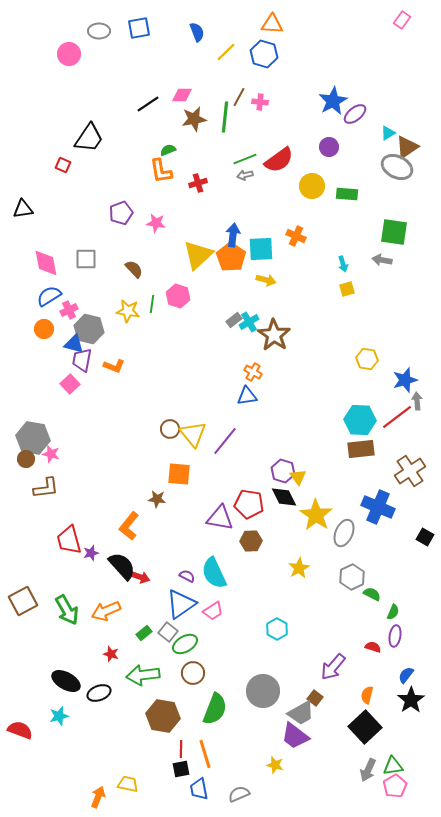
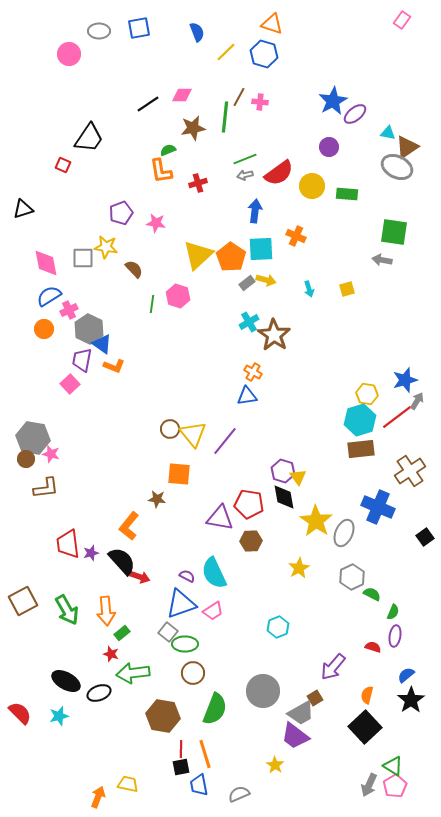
orange triangle at (272, 24): rotated 15 degrees clockwise
brown star at (194, 119): moved 1 px left, 9 px down
cyan triangle at (388, 133): rotated 42 degrees clockwise
red semicircle at (279, 160): moved 13 px down
black triangle at (23, 209): rotated 10 degrees counterclockwise
blue arrow at (233, 235): moved 22 px right, 24 px up
gray square at (86, 259): moved 3 px left, 1 px up
cyan arrow at (343, 264): moved 34 px left, 25 px down
yellow star at (128, 311): moved 22 px left, 64 px up
gray rectangle at (234, 320): moved 13 px right, 37 px up
gray hexagon at (89, 329): rotated 12 degrees clockwise
blue triangle at (74, 344): moved 28 px right; rotated 20 degrees clockwise
yellow hexagon at (367, 359): moved 35 px down
gray arrow at (417, 401): rotated 36 degrees clockwise
cyan hexagon at (360, 420): rotated 20 degrees counterclockwise
black diamond at (284, 497): rotated 16 degrees clockwise
yellow star at (316, 515): moved 6 px down
black square at (425, 537): rotated 24 degrees clockwise
red trapezoid at (69, 540): moved 1 px left, 4 px down; rotated 8 degrees clockwise
black semicircle at (122, 566): moved 5 px up
blue triangle at (181, 604): rotated 16 degrees clockwise
orange arrow at (106, 611): rotated 72 degrees counterclockwise
cyan hexagon at (277, 629): moved 1 px right, 2 px up; rotated 10 degrees clockwise
green rectangle at (144, 633): moved 22 px left
green ellipse at (185, 644): rotated 30 degrees clockwise
green arrow at (143, 675): moved 10 px left, 2 px up
blue semicircle at (406, 675): rotated 12 degrees clockwise
brown square at (315, 698): rotated 21 degrees clockwise
red semicircle at (20, 730): moved 17 px up; rotated 25 degrees clockwise
yellow star at (275, 765): rotated 18 degrees clockwise
green triangle at (393, 766): rotated 40 degrees clockwise
black square at (181, 769): moved 2 px up
gray arrow at (368, 770): moved 1 px right, 15 px down
blue trapezoid at (199, 789): moved 4 px up
